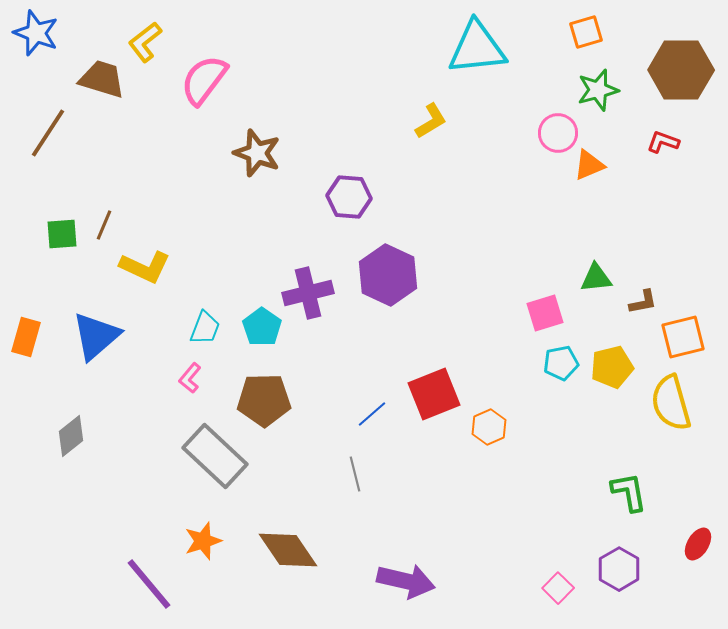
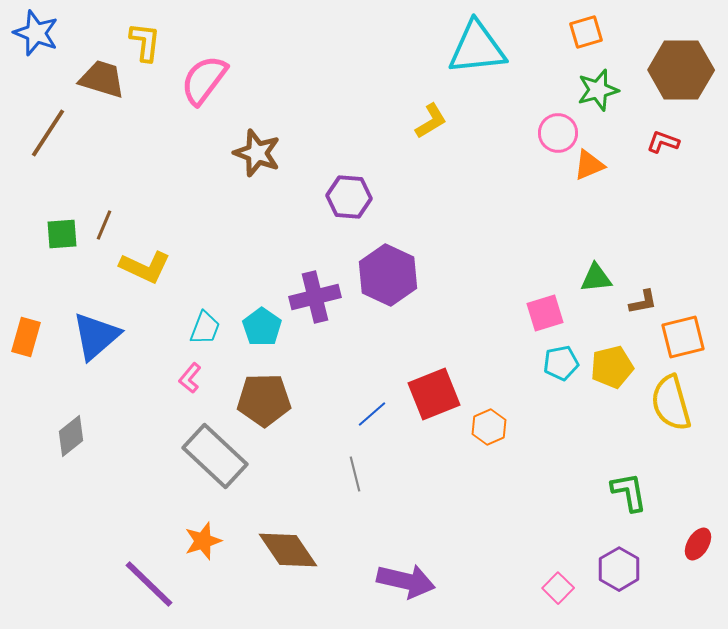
yellow L-shape at (145, 42): rotated 135 degrees clockwise
purple cross at (308, 293): moved 7 px right, 4 px down
purple line at (149, 584): rotated 6 degrees counterclockwise
